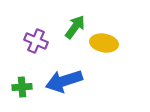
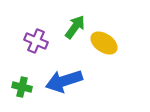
yellow ellipse: rotated 24 degrees clockwise
green cross: rotated 18 degrees clockwise
